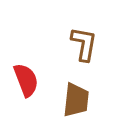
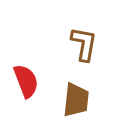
red semicircle: moved 1 px down
